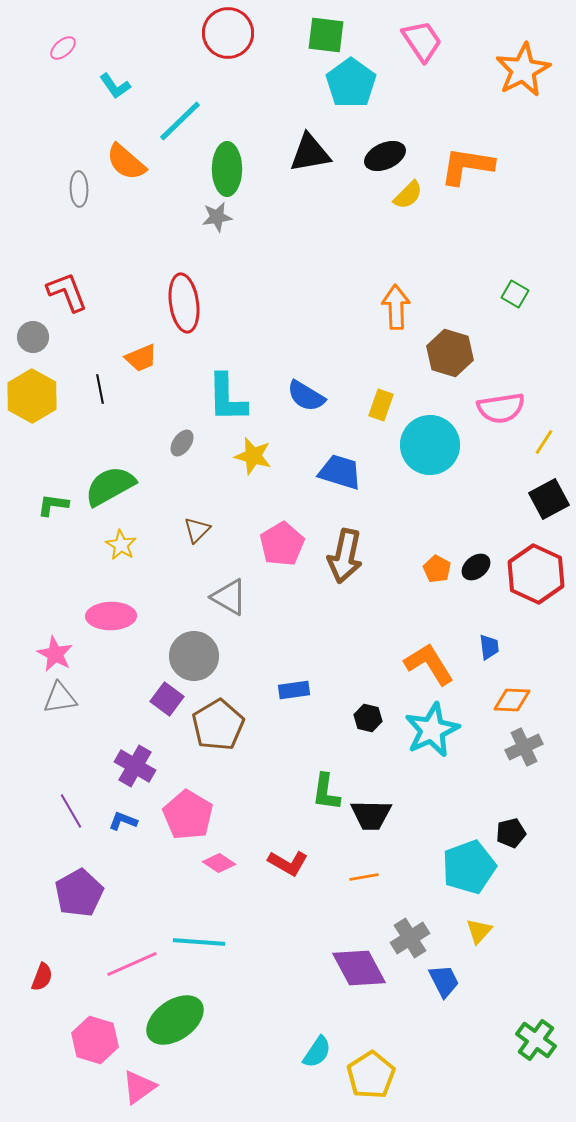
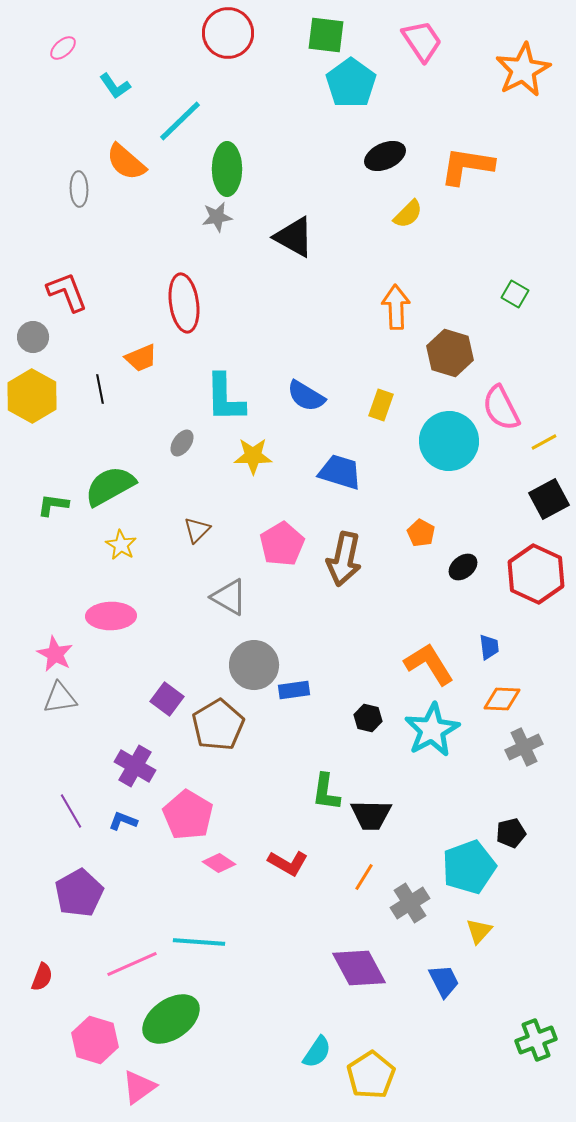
black triangle at (310, 153): moved 16 px left, 84 px down; rotated 39 degrees clockwise
yellow semicircle at (408, 195): moved 19 px down
cyan L-shape at (227, 398): moved 2 px left
pink semicircle at (501, 408): rotated 72 degrees clockwise
yellow line at (544, 442): rotated 28 degrees clockwise
cyan circle at (430, 445): moved 19 px right, 4 px up
yellow star at (253, 456): rotated 15 degrees counterclockwise
brown arrow at (345, 556): moved 1 px left, 3 px down
black ellipse at (476, 567): moved 13 px left
orange pentagon at (437, 569): moved 16 px left, 36 px up
gray circle at (194, 656): moved 60 px right, 9 px down
orange diamond at (512, 700): moved 10 px left, 1 px up
cyan star at (432, 730): rotated 4 degrees counterclockwise
orange line at (364, 877): rotated 48 degrees counterclockwise
gray cross at (410, 938): moved 35 px up
green ellipse at (175, 1020): moved 4 px left, 1 px up
green cross at (536, 1040): rotated 33 degrees clockwise
